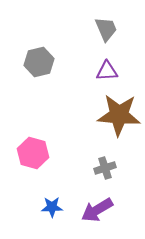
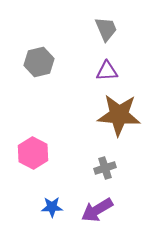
pink hexagon: rotated 12 degrees clockwise
